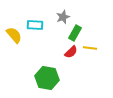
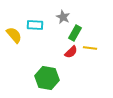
gray star: rotated 24 degrees counterclockwise
